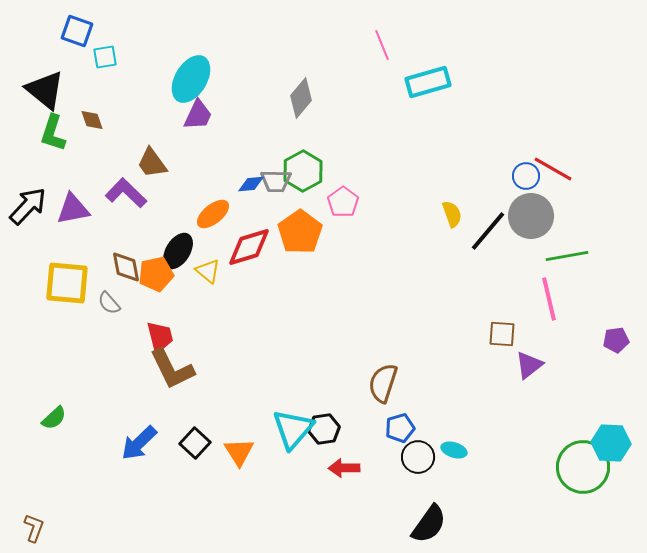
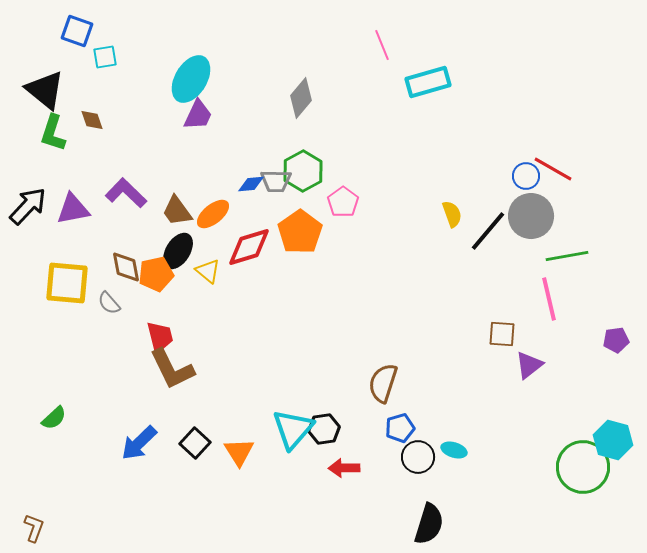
brown trapezoid at (152, 163): moved 25 px right, 48 px down
cyan hexagon at (611, 443): moved 2 px right, 3 px up; rotated 12 degrees clockwise
black semicircle at (429, 524): rotated 18 degrees counterclockwise
